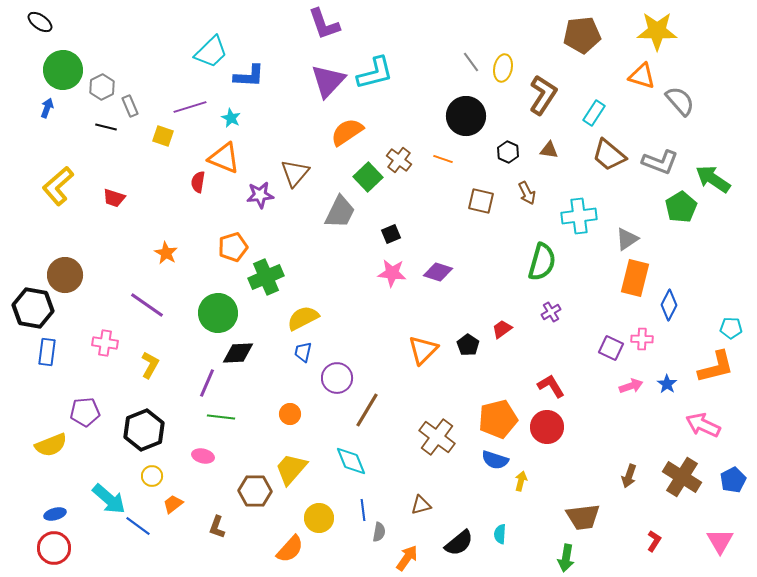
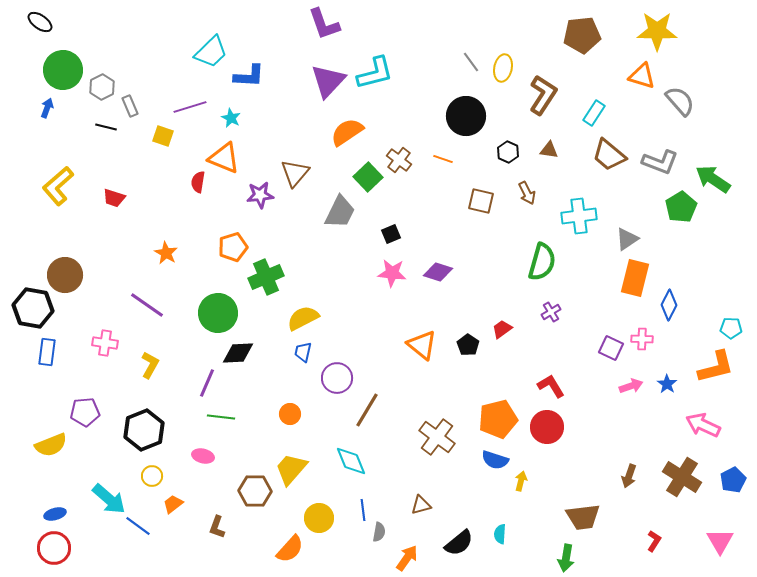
orange triangle at (423, 350): moved 1 px left, 5 px up; rotated 36 degrees counterclockwise
